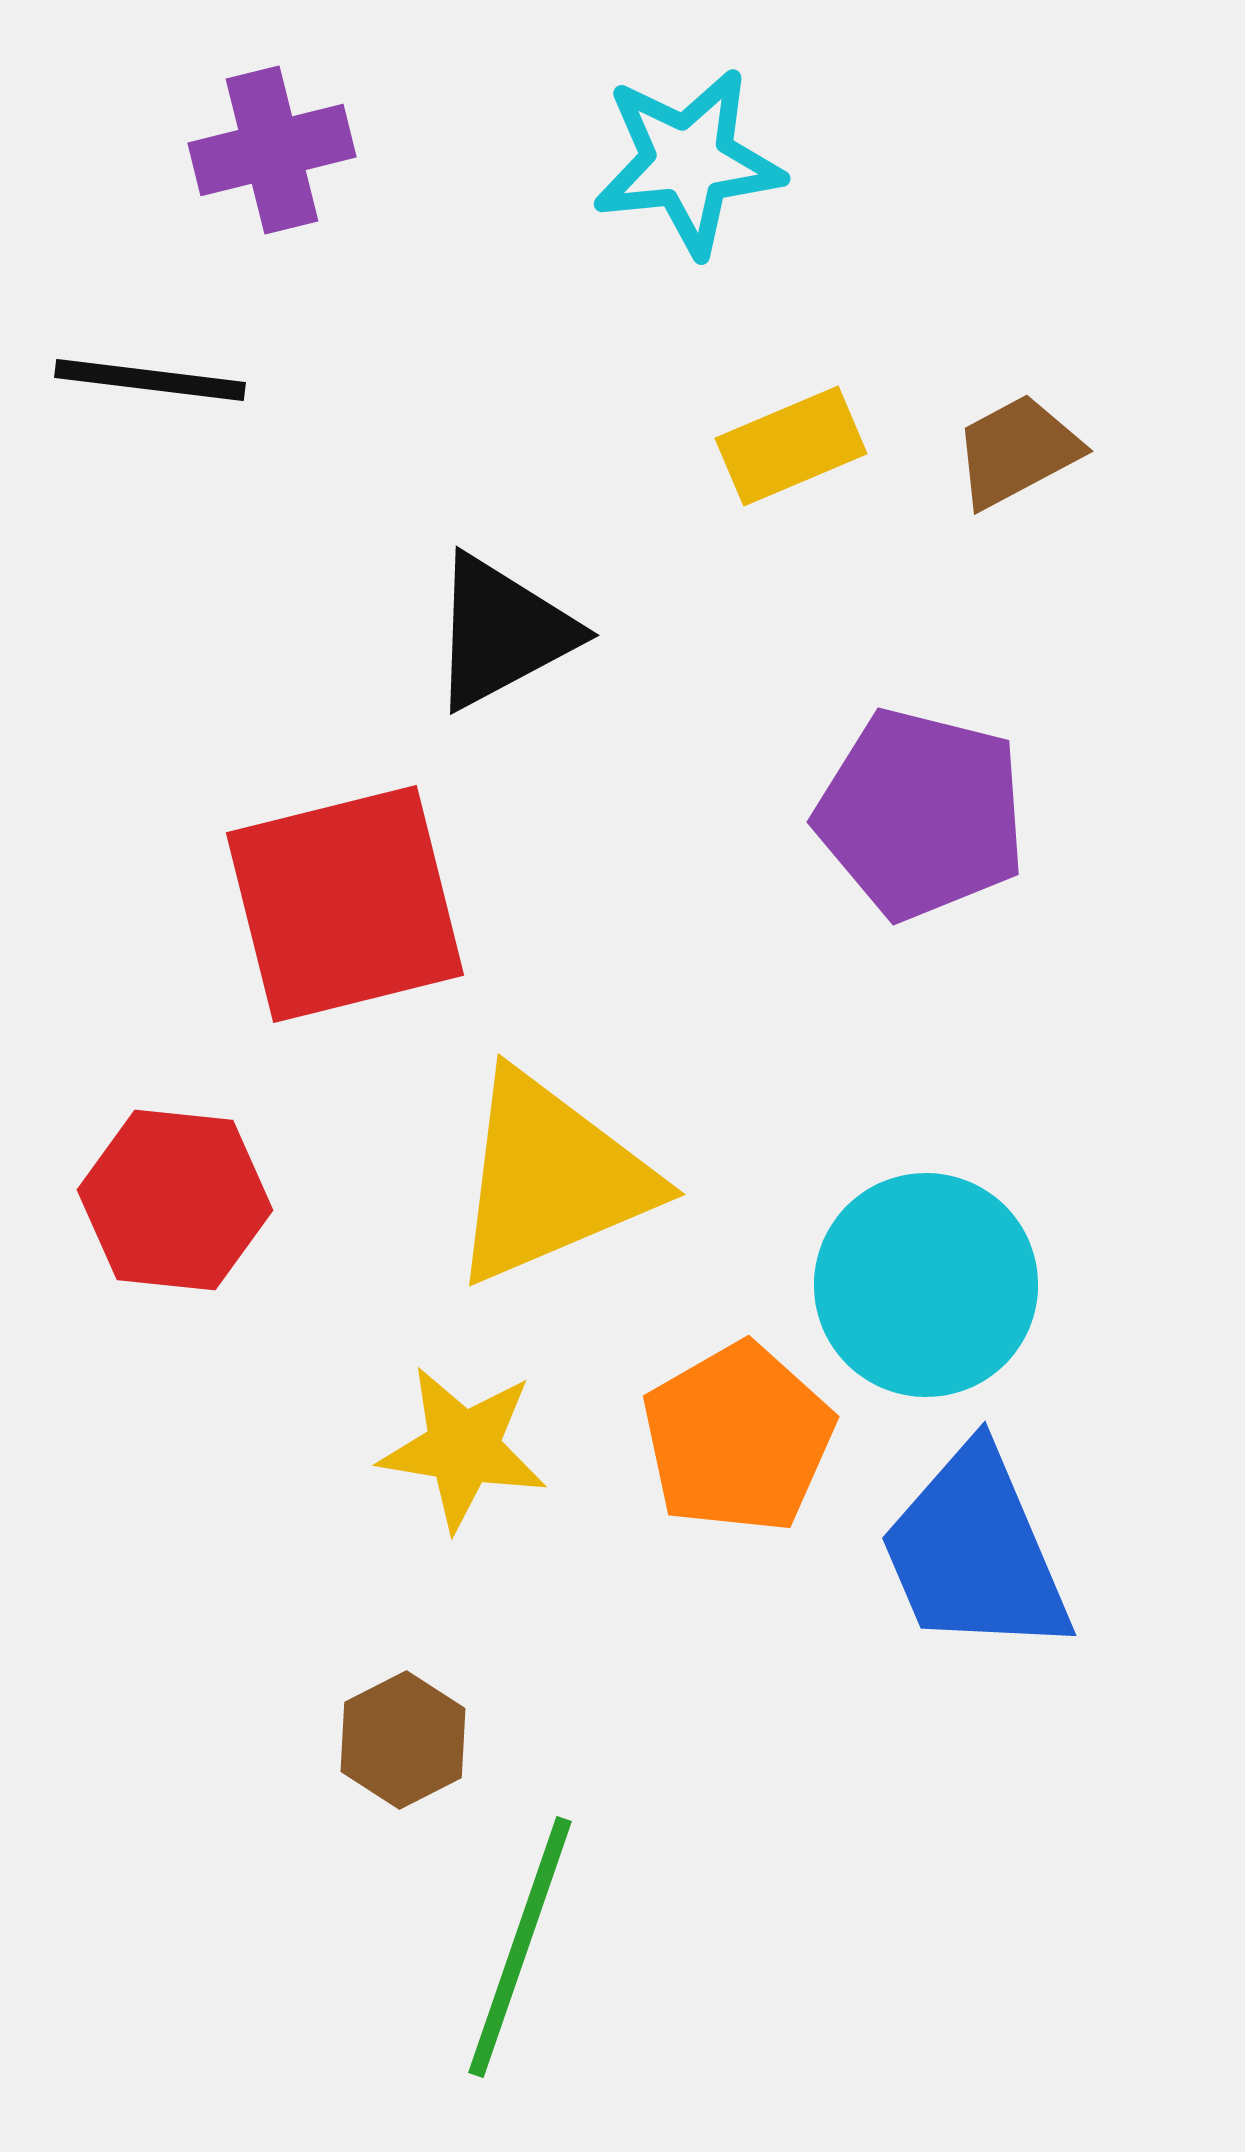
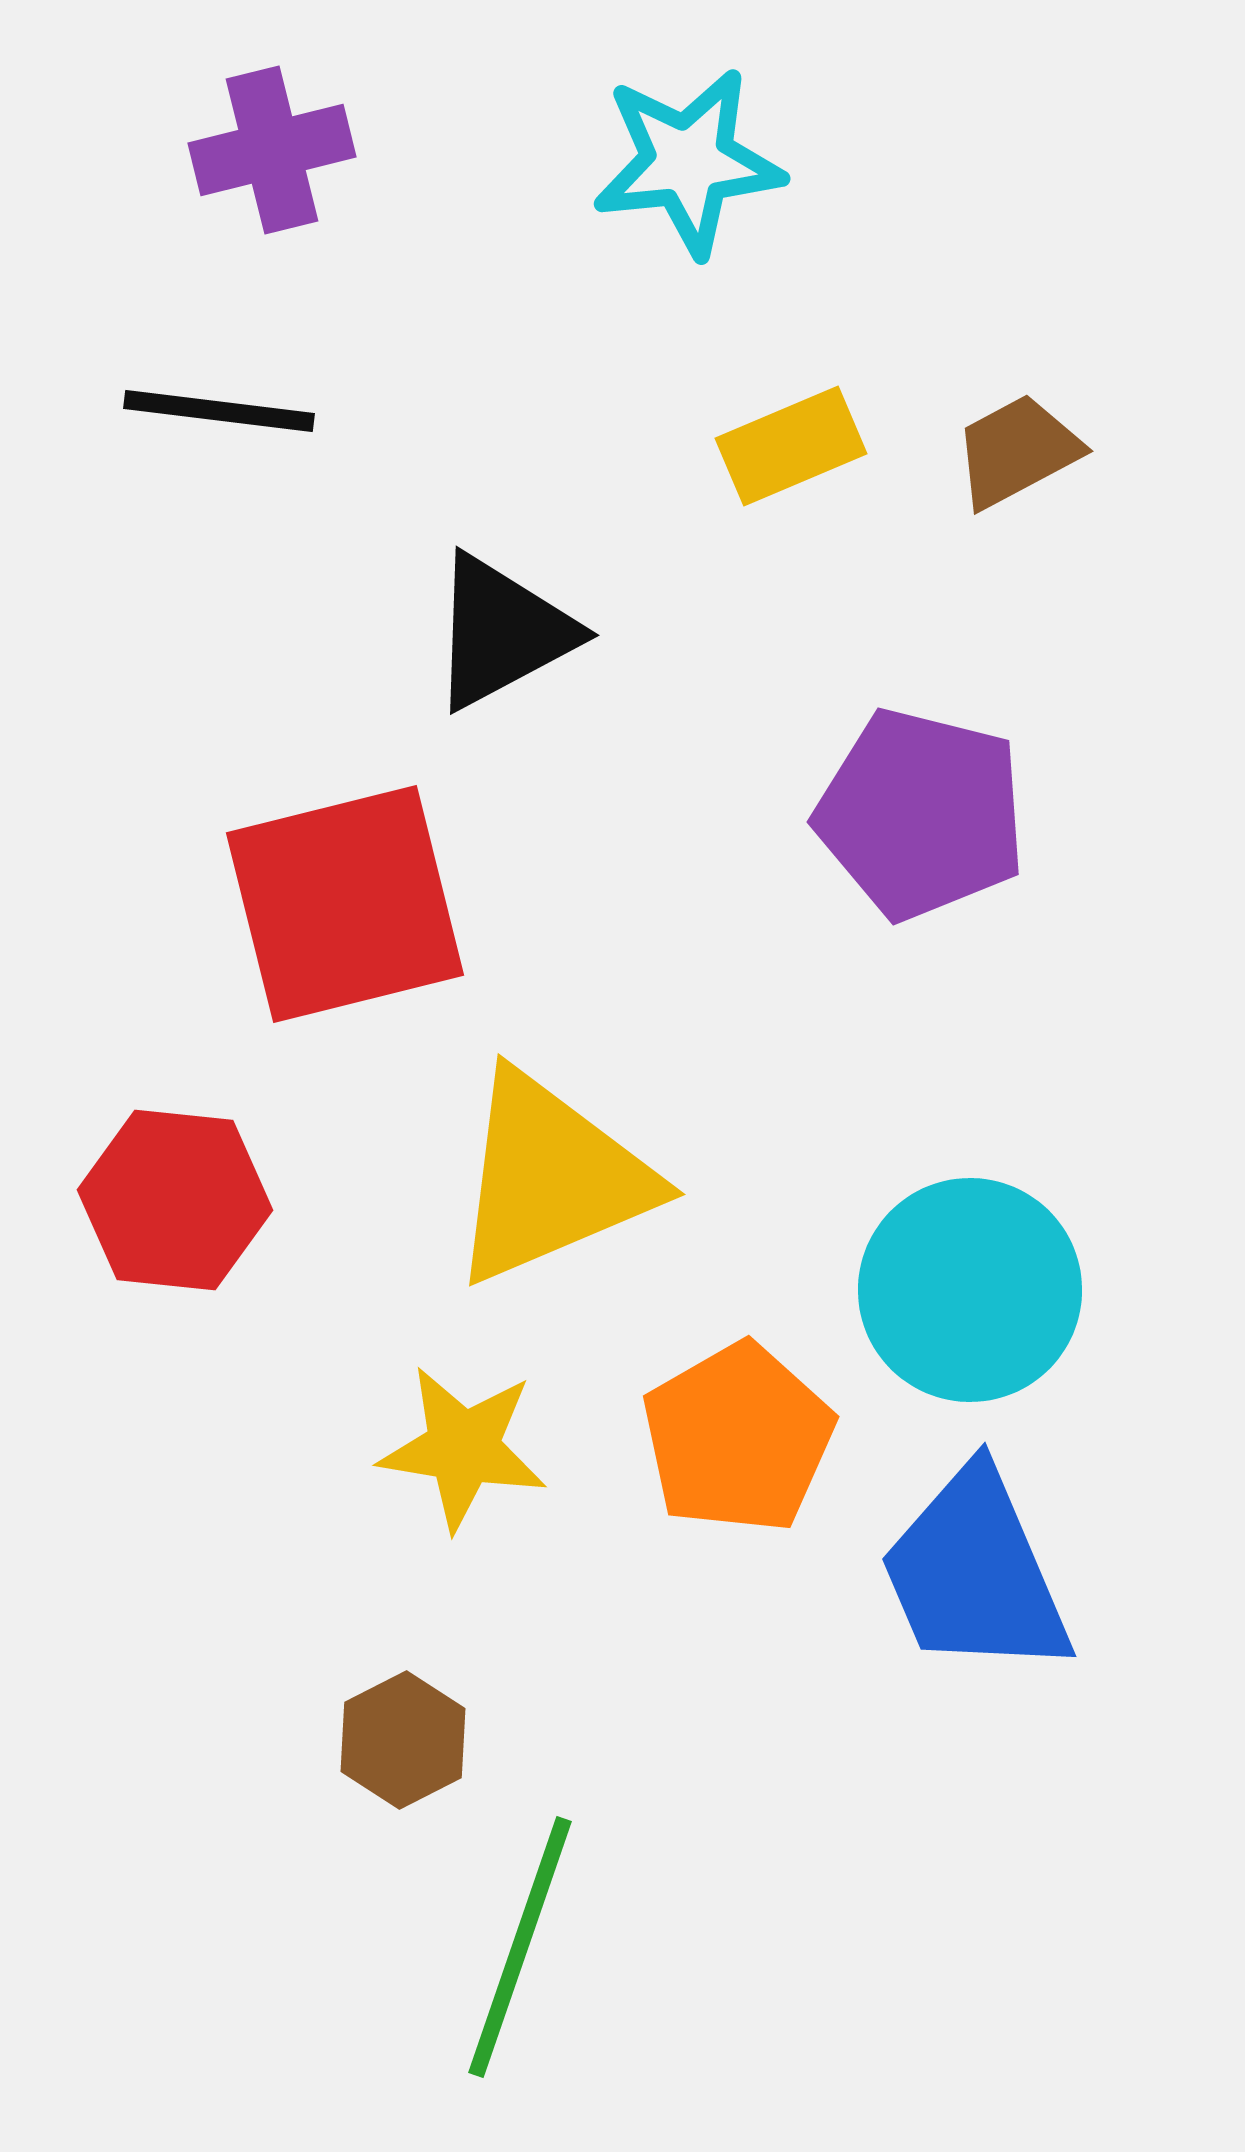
black line: moved 69 px right, 31 px down
cyan circle: moved 44 px right, 5 px down
blue trapezoid: moved 21 px down
